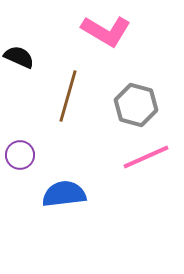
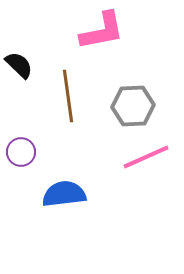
pink L-shape: moved 4 px left; rotated 42 degrees counterclockwise
black semicircle: moved 8 px down; rotated 20 degrees clockwise
brown line: rotated 24 degrees counterclockwise
gray hexagon: moved 3 px left, 1 px down; rotated 18 degrees counterclockwise
purple circle: moved 1 px right, 3 px up
